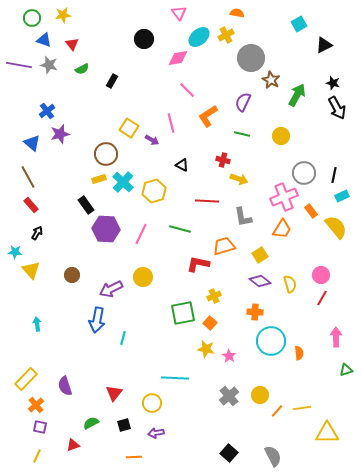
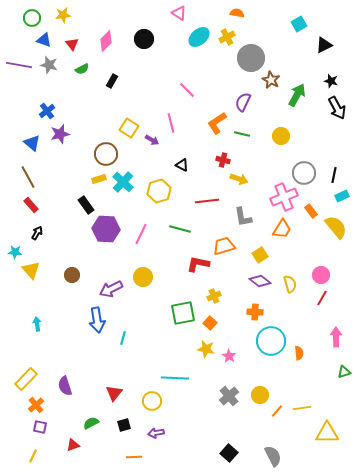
pink triangle at (179, 13): rotated 21 degrees counterclockwise
yellow cross at (226, 35): moved 1 px right, 2 px down
pink diamond at (178, 58): moved 72 px left, 17 px up; rotated 35 degrees counterclockwise
black star at (333, 83): moved 2 px left, 2 px up
orange L-shape at (208, 116): moved 9 px right, 7 px down
yellow hexagon at (154, 191): moved 5 px right
red line at (207, 201): rotated 10 degrees counterclockwise
blue arrow at (97, 320): rotated 20 degrees counterclockwise
green triangle at (346, 370): moved 2 px left, 2 px down
yellow circle at (152, 403): moved 2 px up
yellow line at (37, 456): moved 4 px left
